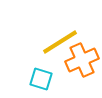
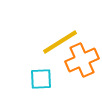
cyan square: rotated 20 degrees counterclockwise
